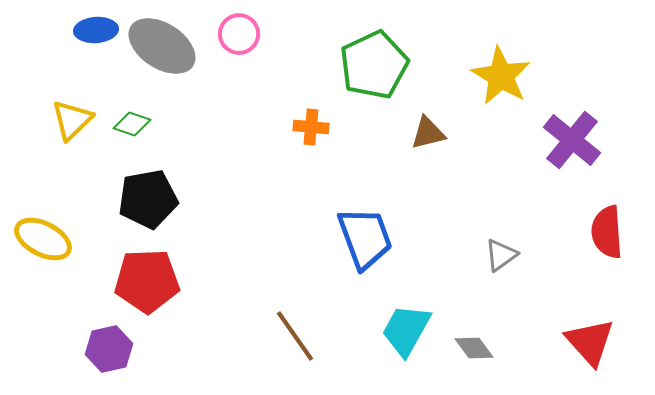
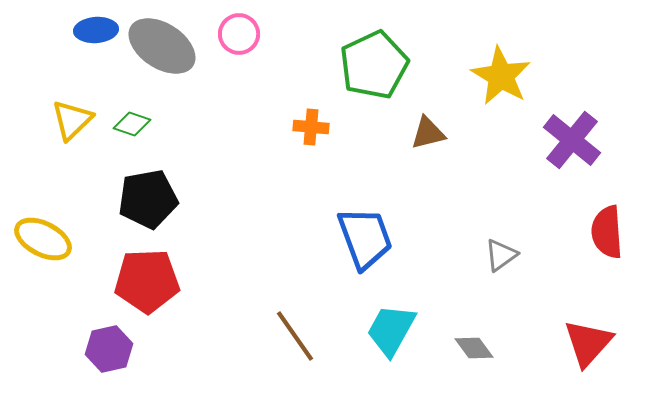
cyan trapezoid: moved 15 px left
red triangle: moved 2 px left, 1 px down; rotated 24 degrees clockwise
